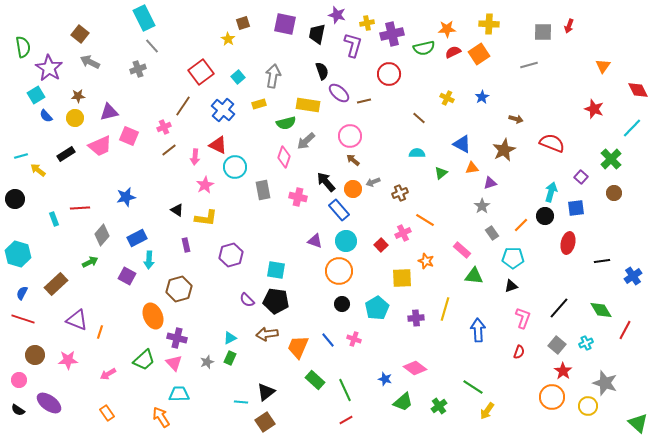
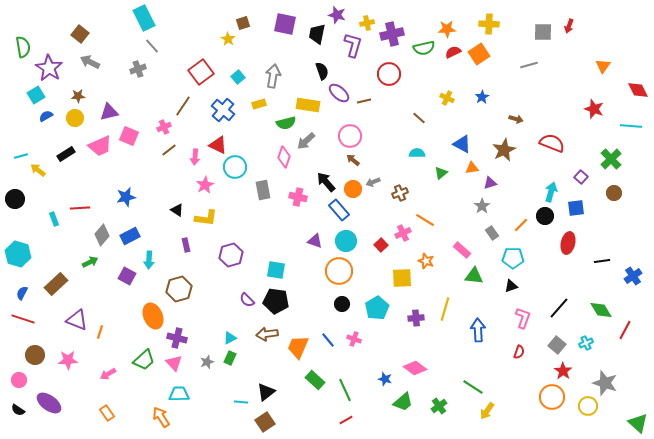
blue semicircle at (46, 116): rotated 104 degrees clockwise
cyan line at (632, 128): moved 1 px left, 2 px up; rotated 50 degrees clockwise
blue rectangle at (137, 238): moved 7 px left, 2 px up
